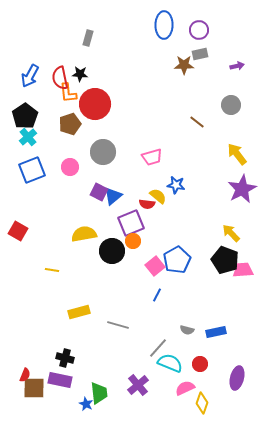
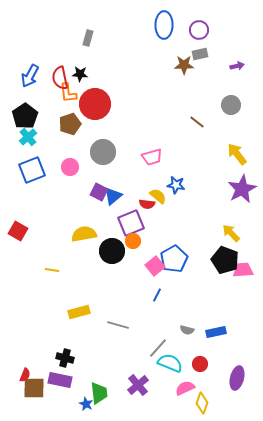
blue pentagon at (177, 260): moved 3 px left, 1 px up
